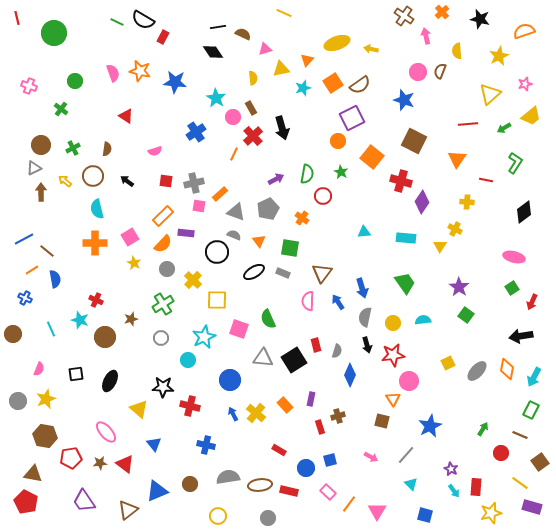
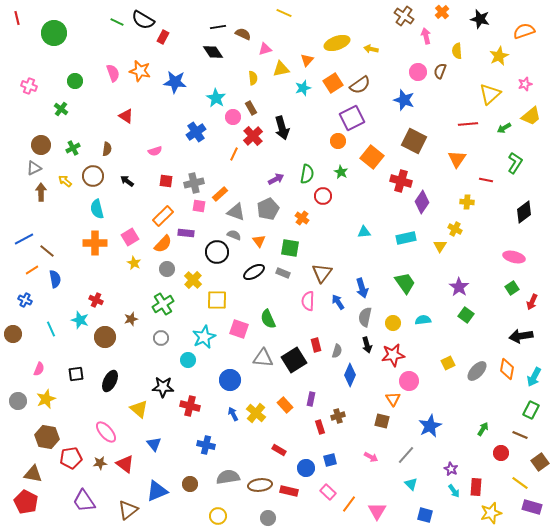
cyan rectangle at (406, 238): rotated 18 degrees counterclockwise
blue cross at (25, 298): moved 2 px down
brown hexagon at (45, 436): moved 2 px right, 1 px down
